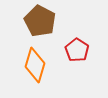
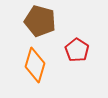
brown pentagon: rotated 12 degrees counterclockwise
